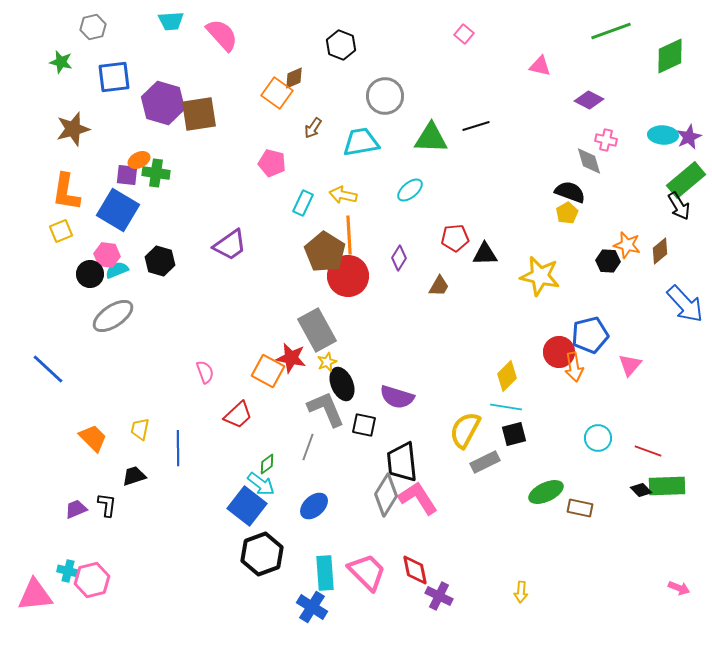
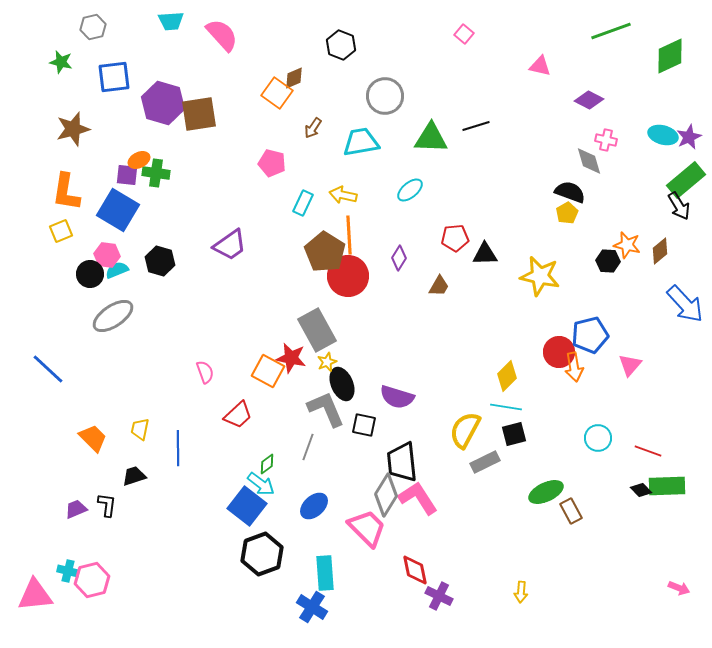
cyan ellipse at (663, 135): rotated 12 degrees clockwise
brown rectangle at (580, 508): moved 9 px left, 3 px down; rotated 50 degrees clockwise
pink trapezoid at (367, 572): moved 44 px up
